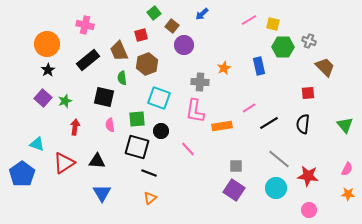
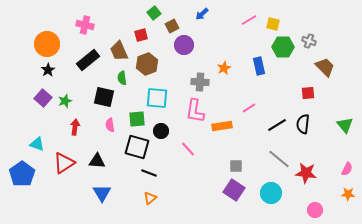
brown square at (172, 26): rotated 24 degrees clockwise
cyan square at (159, 98): moved 2 px left; rotated 15 degrees counterclockwise
black line at (269, 123): moved 8 px right, 2 px down
red star at (308, 176): moved 2 px left, 3 px up
cyan circle at (276, 188): moved 5 px left, 5 px down
pink circle at (309, 210): moved 6 px right
